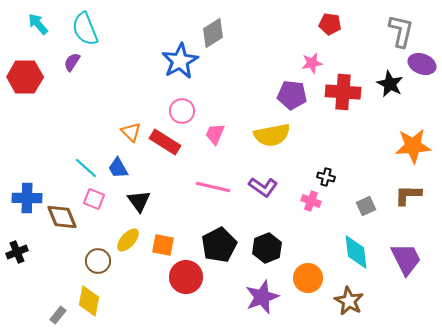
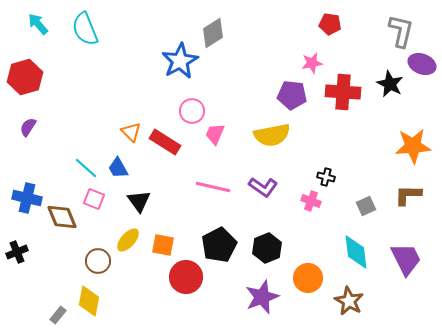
purple semicircle at (72, 62): moved 44 px left, 65 px down
red hexagon at (25, 77): rotated 16 degrees counterclockwise
pink circle at (182, 111): moved 10 px right
blue cross at (27, 198): rotated 12 degrees clockwise
